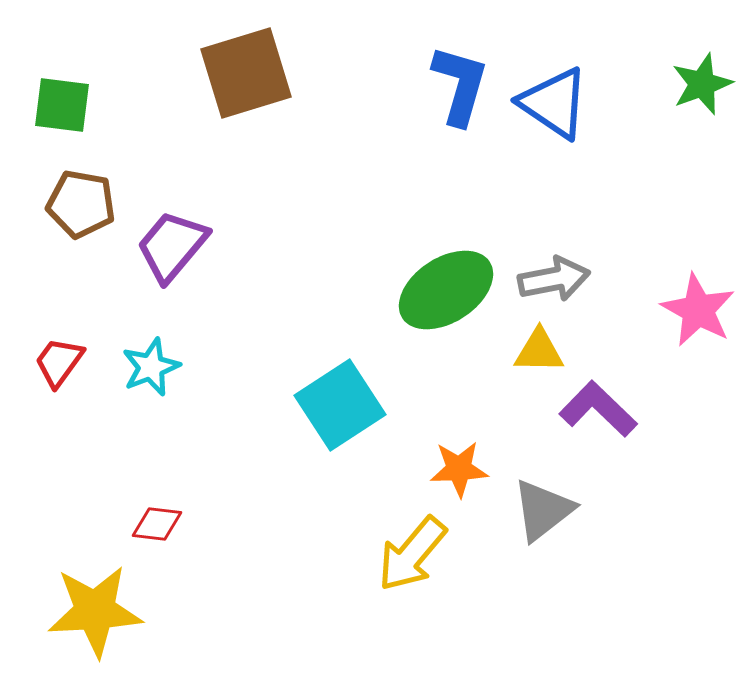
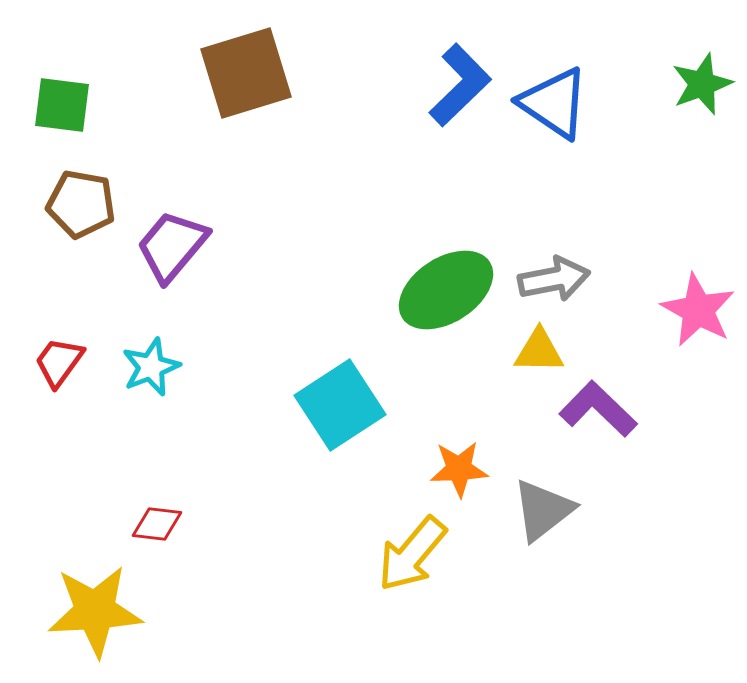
blue L-shape: rotated 30 degrees clockwise
